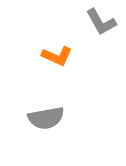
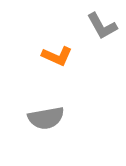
gray L-shape: moved 1 px right, 4 px down
